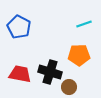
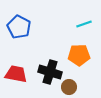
red trapezoid: moved 4 px left
